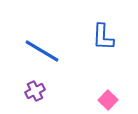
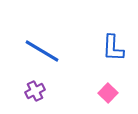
blue L-shape: moved 10 px right, 11 px down
pink square: moved 7 px up
